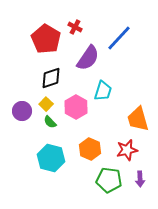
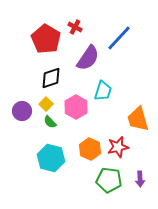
red star: moved 9 px left, 3 px up
